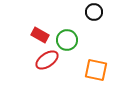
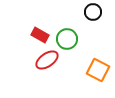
black circle: moved 1 px left
green circle: moved 1 px up
orange square: moved 2 px right; rotated 15 degrees clockwise
